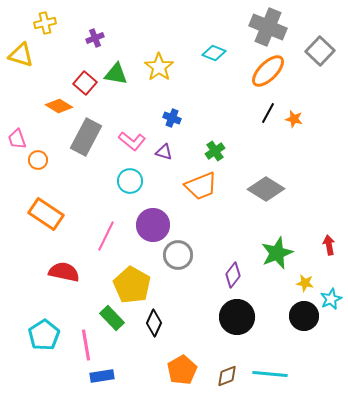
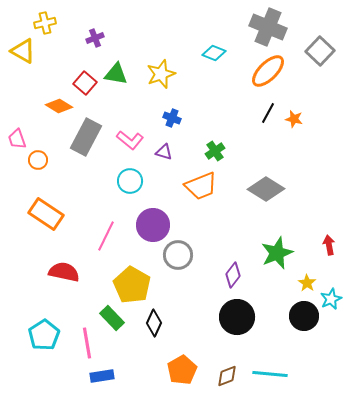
yellow triangle at (21, 55): moved 2 px right, 4 px up; rotated 12 degrees clockwise
yellow star at (159, 67): moved 2 px right, 7 px down; rotated 16 degrees clockwise
pink L-shape at (132, 141): moved 2 px left, 1 px up
yellow star at (305, 283): moved 2 px right; rotated 24 degrees clockwise
pink line at (86, 345): moved 1 px right, 2 px up
